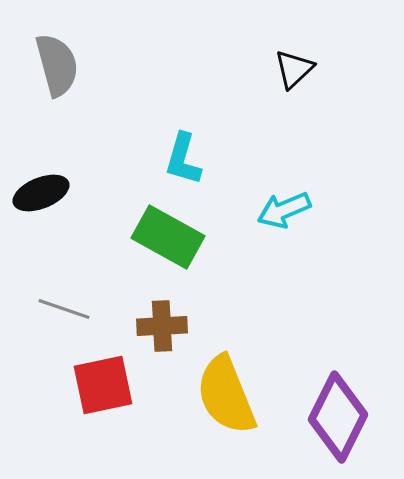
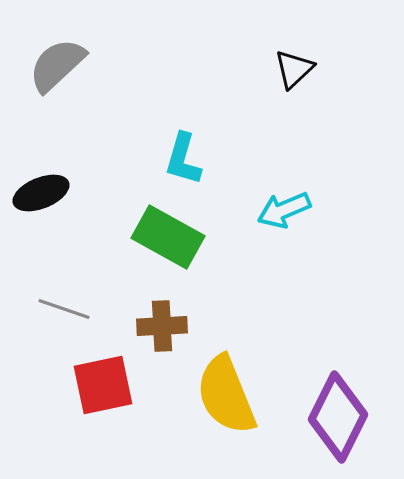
gray semicircle: rotated 118 degrees counterclockwise
